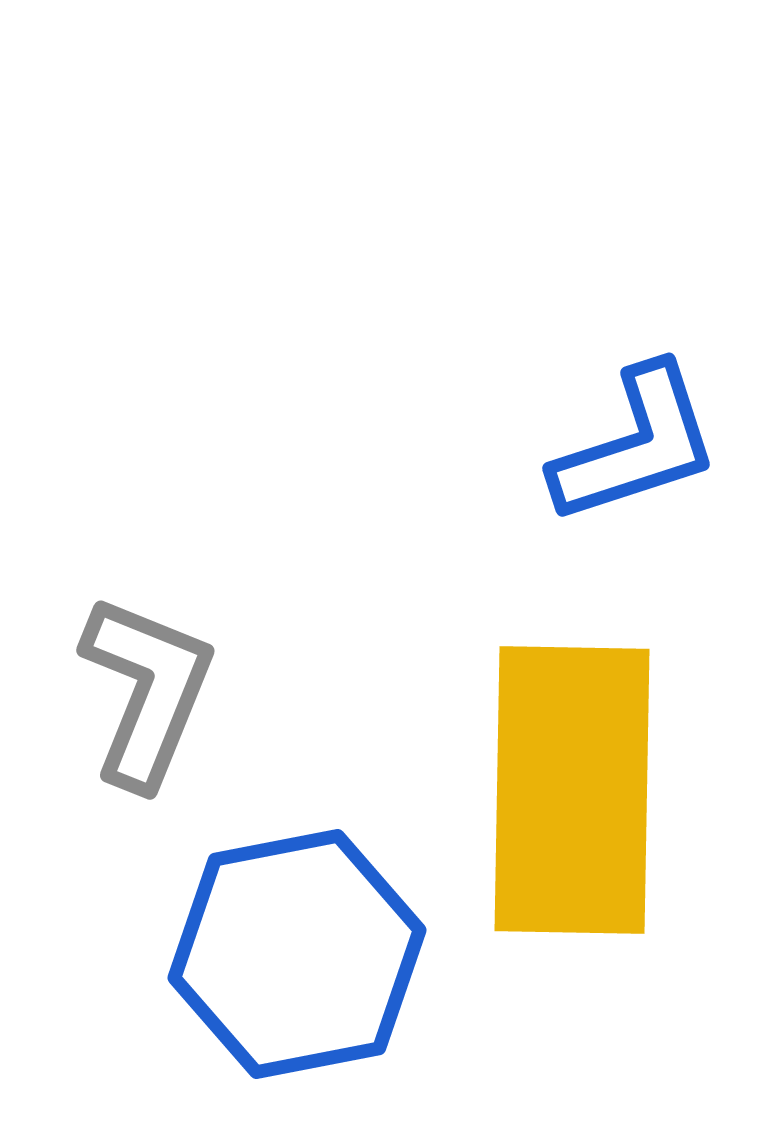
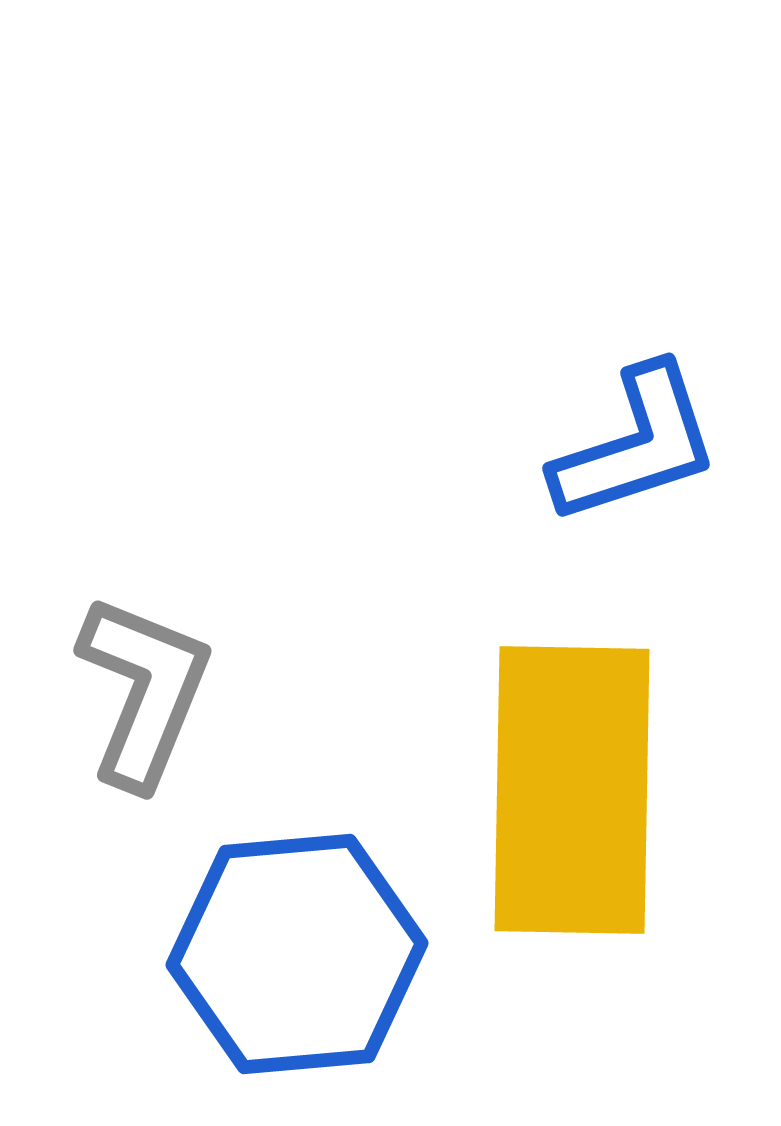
gray L-shape: moved 3 px left
blue hexagon: rotated 6 degrees clockwise
